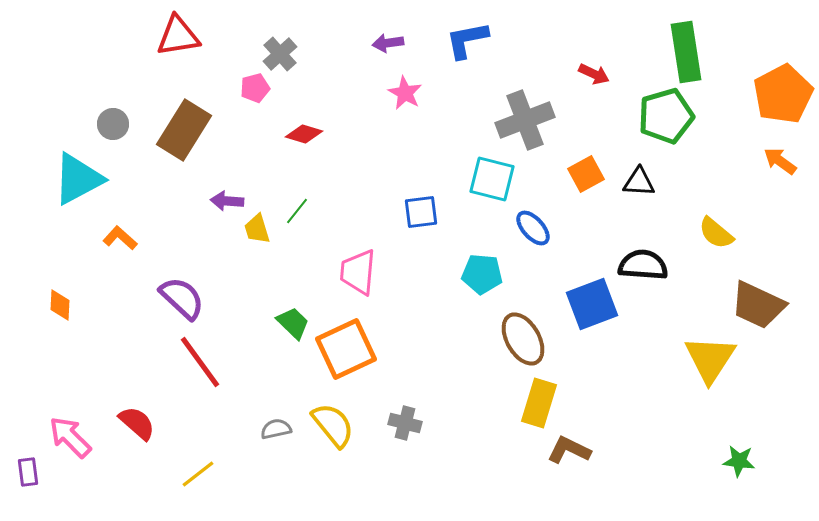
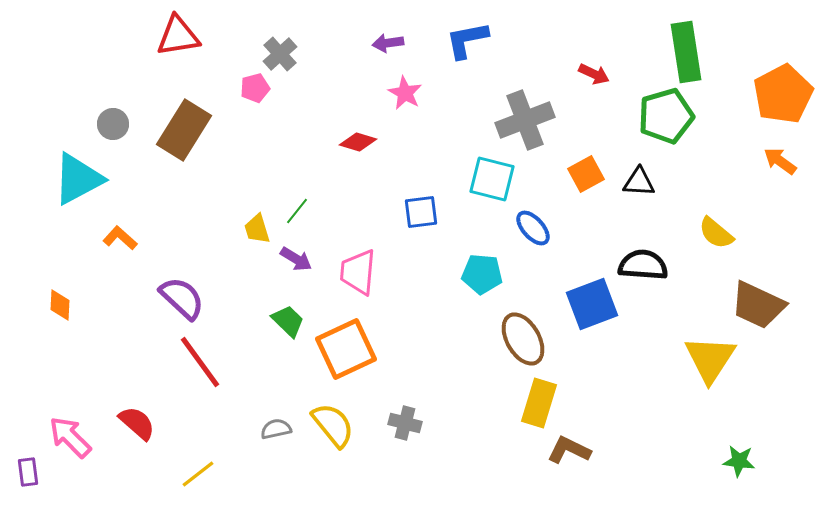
red diamond at (304, 134): moved 54 px right, 8 px down
purple arrow at (227, 201): moved 69 px right, 58 px down; rotated 152 degrees counterclockwise
green trapezoid at (293, 323): moved 5 px left, 2 px up
